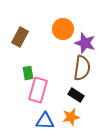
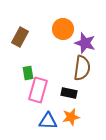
black rectangle: moved 7 px left, 2 px up; rotated 21 degrees counterclockwise
blue triangle: moved 3 px right
